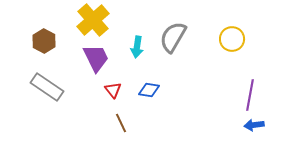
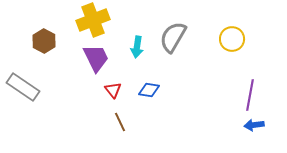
yellow cross: rotated 20 degrees clockwise
gray rectangle: moved 24 px left
brown line: moved 1 px left, 1 px up
